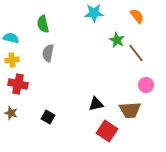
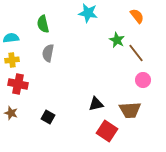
cyan star: moved 6 px left; rotated 12 degrees clockwise
cyan semicircle: rotated 21 degrees counterclockwise
pink circle: moved 3 px left, 5 px up
